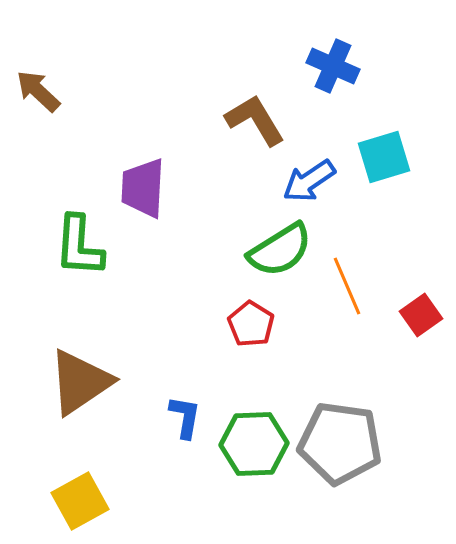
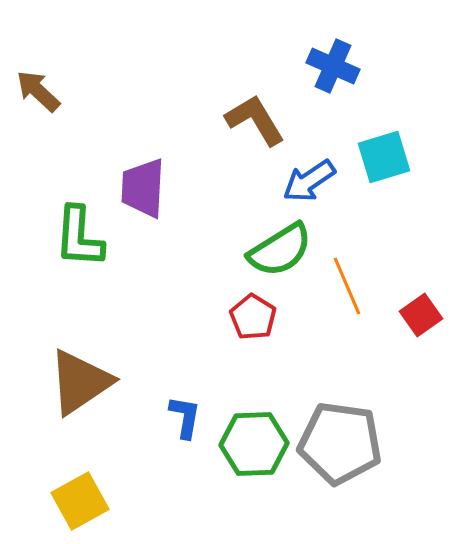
green L-shape: moved 9 px up
red pentagon: moved 2 px right, 7 px up
